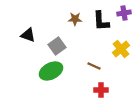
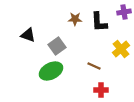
purple cross: moved 1 px up
black L-shape: moved 2 px left, 1 px down
